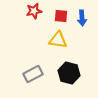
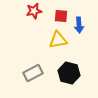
blue arrow: moved 3 px left, 7 px down
yellow triangle: rotated 18 degrees counterclockwise
gray rectangle: moved 1 px up
